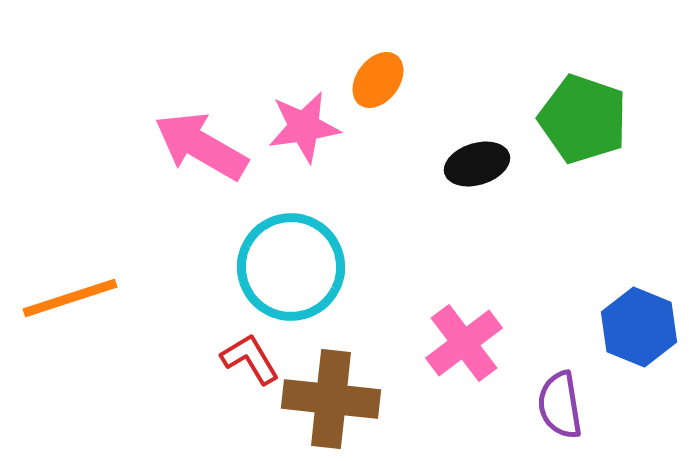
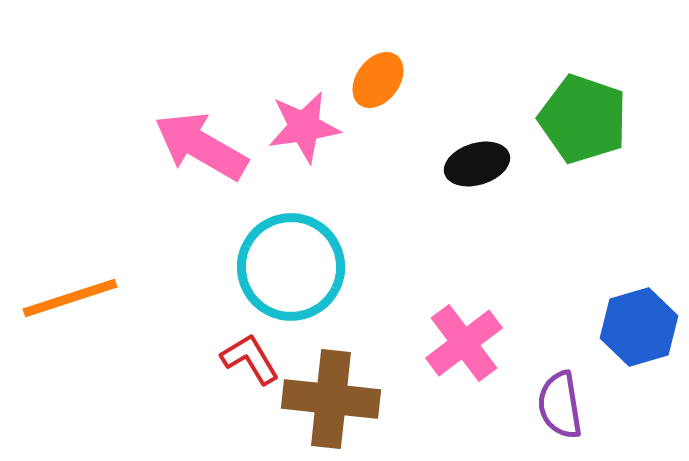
blue hexagon: rotated 22 degrees clockwise
